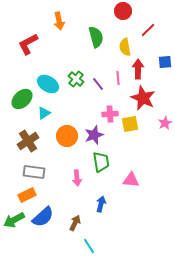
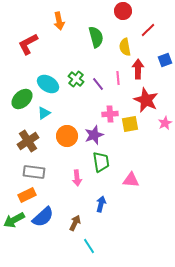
blue square: moved 2 px up; rotated 16 degrees counterclockwise
red star: moved 3 px right, 2 px down
